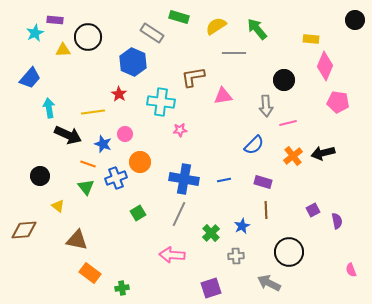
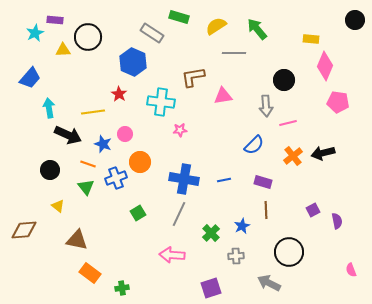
black circle at (40, 176): moved 10 px right, 6 px up
